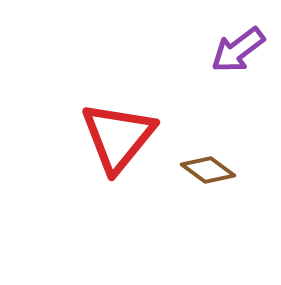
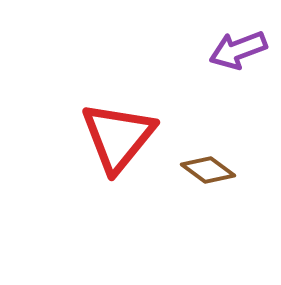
purple arrow: rotated 16 degrees clockwise
